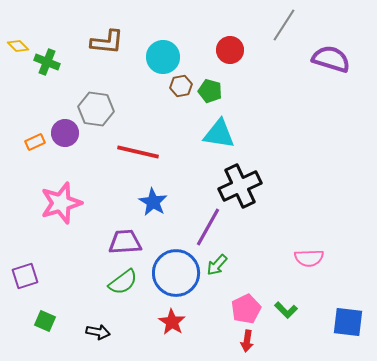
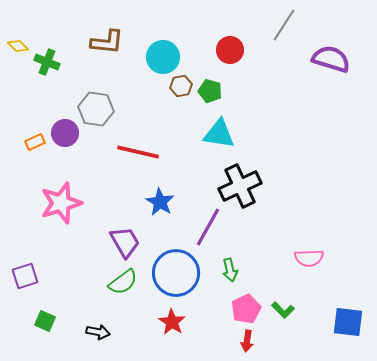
blue star: moved 7 px right
purple trapezoid: rotated 64 degrees clockwise
green arrow: moved 13 px right, 5 px down; rotated 55 degrees counterclockwise
green L-shape: moved 3 px left
